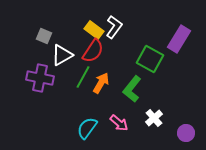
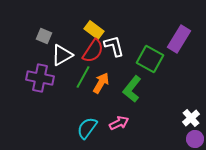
white L-shape: moved 19 px down; rotated 50 degrees counterclockwise
white cross: moved 37 px right
pink arrow: rotated 66 degrees counterclockwise
purple circle: moved 9 px right, 6 px down
